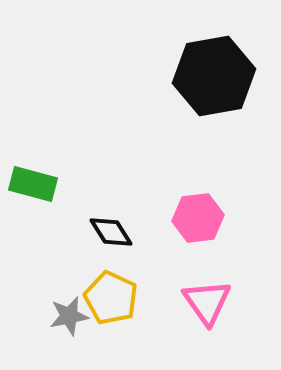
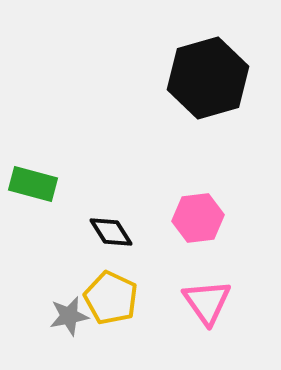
black hexagon: moved 6 px left, 2 px down; rotated 6 degrees counterclockwise
